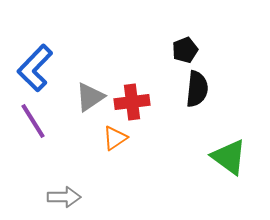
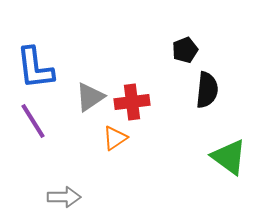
blue L-shape: rotated 51 degrees counterclockwise
black semicircle: moved 10 px right, 1 px down
